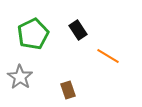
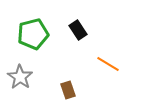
green pentagon: rotated 12 degrees clockwise
orange line: moved 8 px down
